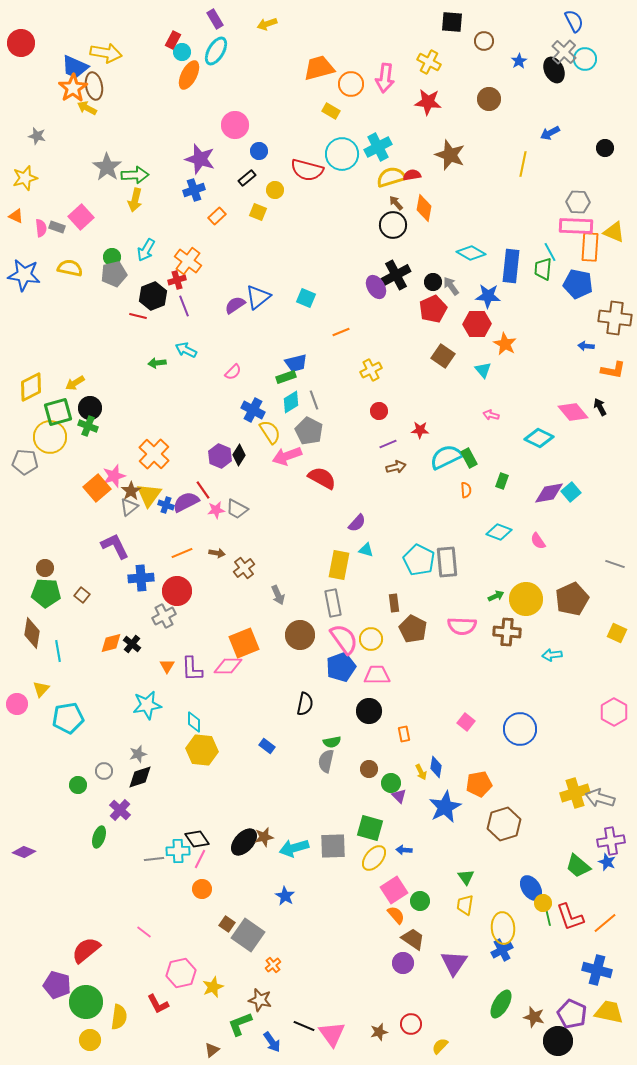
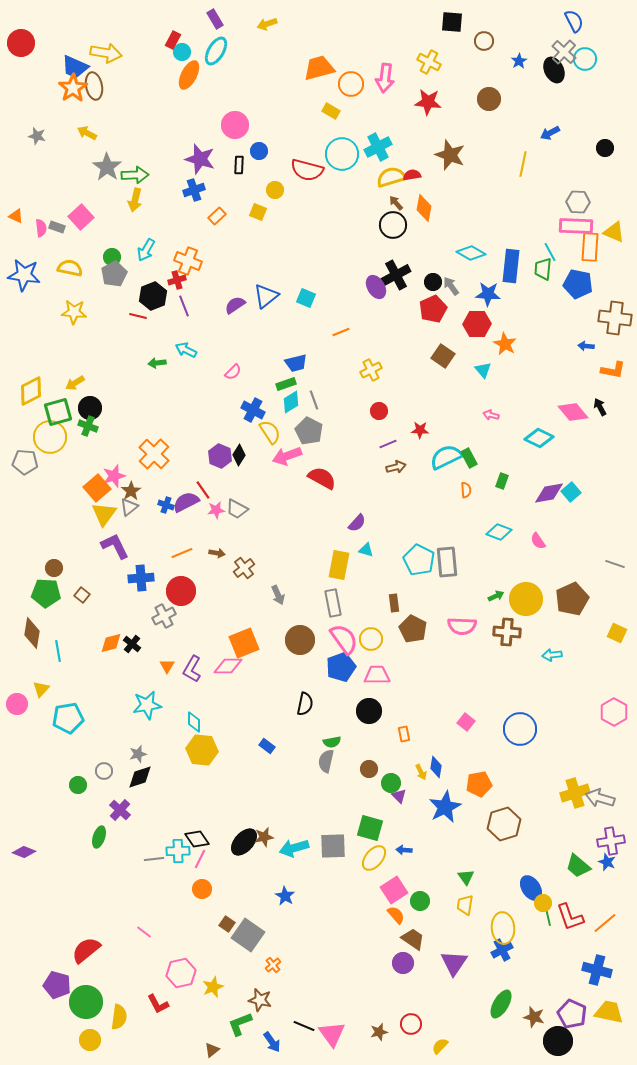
yellow arrow at (87, 108): moved 25 px down
yellow star at (25, 178): moved 49 px right, 134 px down; rotated 20 degrees clockwise
black rectangle at (247, 178): moved 8 px left, 13 px up; rotated 48 degrees counterclockwise
orange cross at (188, 261): rotated 16 degrees counterclockwise
gray pentagon at (114, 274): rotated 15 degrees counterclockwise
blue star at (488, 296): moved 2 px up
blue triangle at (258, 297): moved 8 px right, 1 px up
green rectangle at (286, 377): moved 7 px down
yellow diamond at (31, 387): moved 4 px down
yellow triangle at (149, 495): moved 45 px left, 19 px down
brown circle at (45, 568): moved 9 px right
red circle at (177, 591): moved 4 px right
brown circle at (300, 635): moved 5 px down
purple L-shape at (192, 669): rotated 32 degrees clockwise
